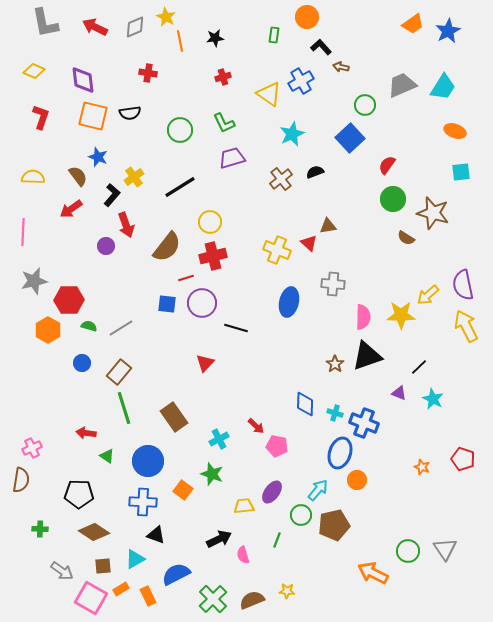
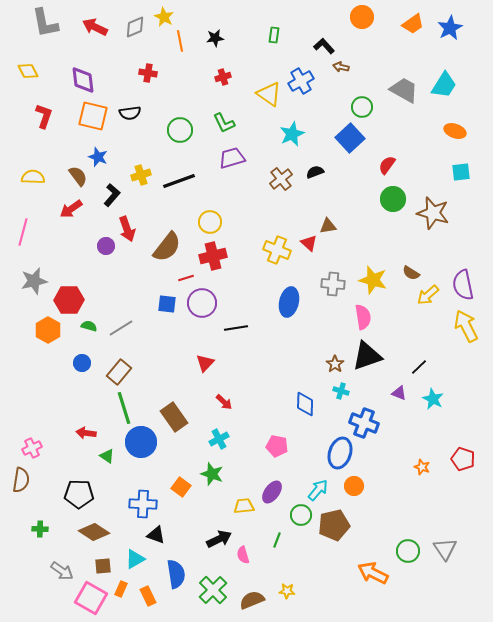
yellow star at (166, 17): moved 2 px left
orange circle at (307, 17): moved 55 px right
blue star at (448, 31): moved 2 px right, 3 px up
black L-shape at (321, 47): moved 3 px right, 1 px up
yellow diamond at (34, 71): moved 6 px left; rotated 40 degrees clockwise
gray trapezoid at (402, 85): moved 2 px right, 5 px down; rotated 52 degrees clockwise
cyan trapezoid at (443, 87): moved 1 px right, 2 px up
green circle at (365, 105): moved 3 px left, 2 px down
red L-shape at (41, 117): moved 3 px right, 1 px up
yellow cross at (134, 177): moved 7 px right, 2 px up; rotated 18 degrees clockwise
black line at (180, 187): moved 1 px left, 6 px up; rotated 12 degrees clockwise
red arrow at (126, 225): moved 1 px right, 4 px down
pink line at (23, 232): rotated 12 degrees clockwise
brown semicircle at (406, 238): moved 5 px right, 35 px down
yellow star at (401, 315): moved 28 px left, 35 px up; rotated 16 degrees clockwise
pink semicircle at (363, 317): rotated 10 degrees counterclockwise
black line at (236, 328): rotated 25 degrees counterclockwise
cyan cross at (335, 413): moved 6 px right, 22 px up
red arrow at (256, 426): moved 32 px left, 24 px up
blue circle at (148, 461): moved 7 px left, 19 px up
orange circle at (357, 480): moved 3 px left, 6 px down
orange square at (183, 490): moved 2 px left, 3 px up
blue cross at (143, 502): moved 2 px down
blue semicircle at (176, 574): rotated 108 degrees clockwise
orange rectangle at (121, 589): rotated 35 degrees counterclockwise
green cross at (213, 599): moved 9 px up
